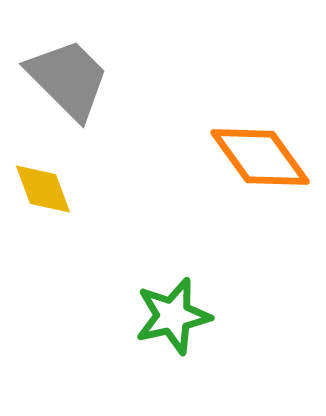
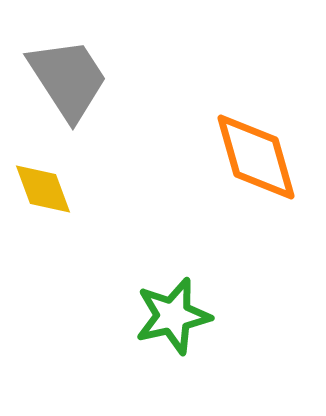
gray trapezoid: rotated 12 degrees clockwise
orange diamond: moved 4 px left; rotated 20 degrees clockwise
